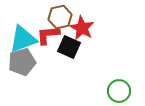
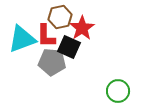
red star: rotated 10 degrees clockwise
red L-shape: moved 2 px left, 1 px down; rotated 85 degrees counterclockwise
cyan triangle: moved 1 px left
gray pentagon: moved 30 px right; rotated 20 degrees clockwise
green circle: moved 1 px left
